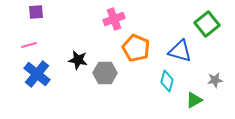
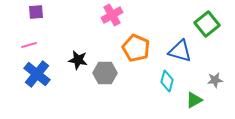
pink cross: moved 2 px left, 4 px up; rotated 10 degrees counterclockwise
